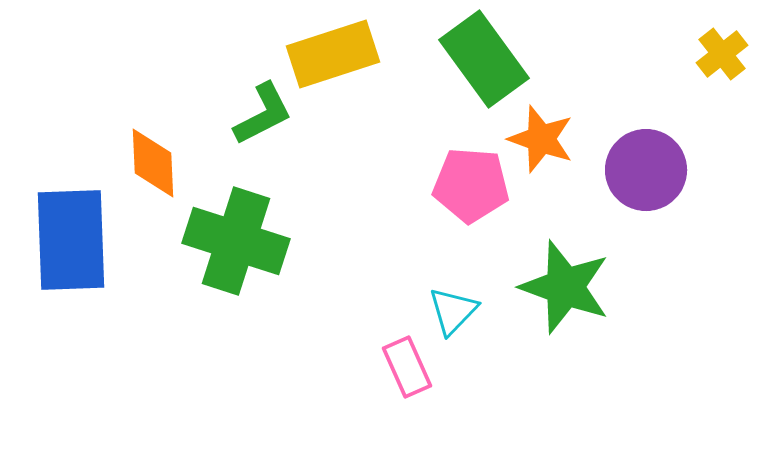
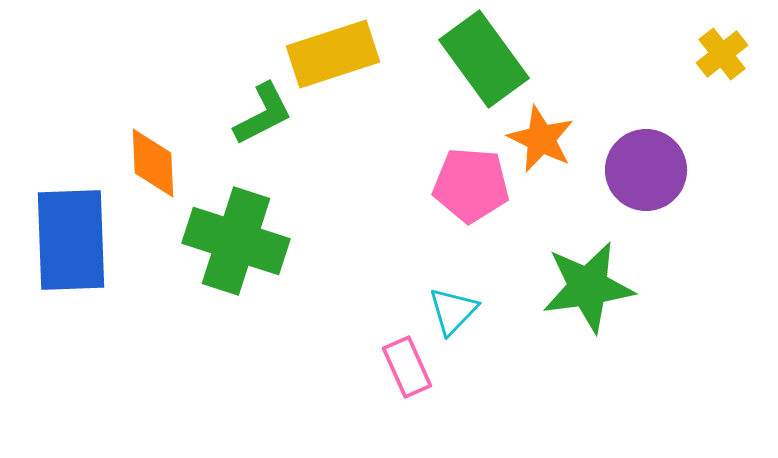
orange star: rotated 6 degrees clockwise
green star: moved 23 px right; rotated 28 degrees counterclockwise
